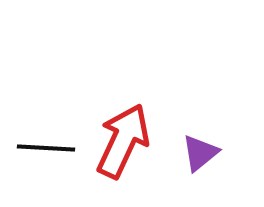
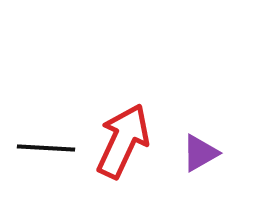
purple triangle: rotated 9 degrees clockwise
